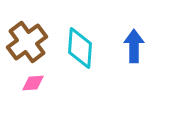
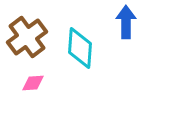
brown cross: moved 5 px up
blue arrow: moved 8 px left, 24 px up
